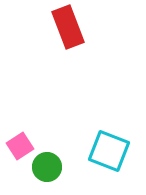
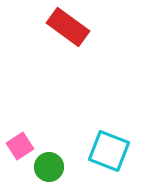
red rectangle: rotated 33 degrees counterclockwise
green circle: moved 2 px right
